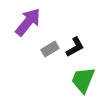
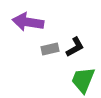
purple arrow: rotated 120 degrees counterclockwise
gray rectangle: rotated 18 degrees clockwise
